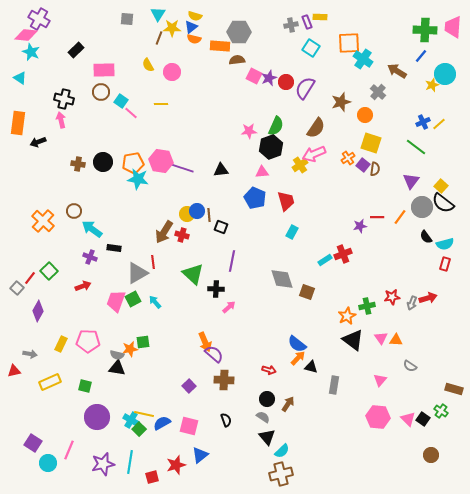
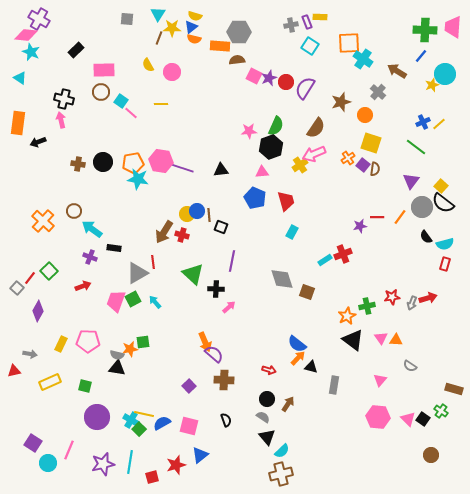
cyan square at (311, 48): moved 1 px left, 2 px up
